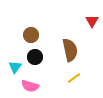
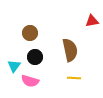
red triangle: rotated 48 degrees clockwise
brown circle: moved 1 px left, 2 px up
cyan triangle: moved 1 px left, 1 px up
yellow line: rotated 40 degrees clockwise
pink semicircle: moved 5 px up
